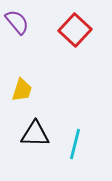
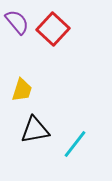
red square: moved 22 px left, 1 px up
black triangle: moved 4 px up; rotated 12 degrees counterclockwise
cyan line: rotated 24 degrees clockwise
